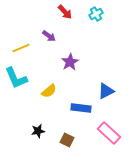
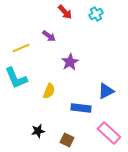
yellow semicircle: rotated 28 degrees counterclockwise
